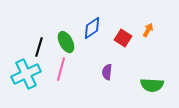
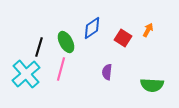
cyan cross: rotated 16 degrees counterclockwise
